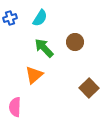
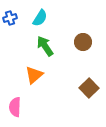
brown circle: moved 8 px right
green arrow: moved 1 px right, 2 px up; rotated 10 degrees clockwise
